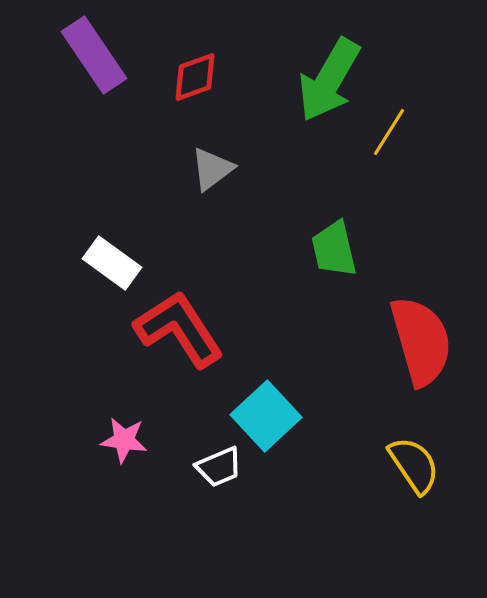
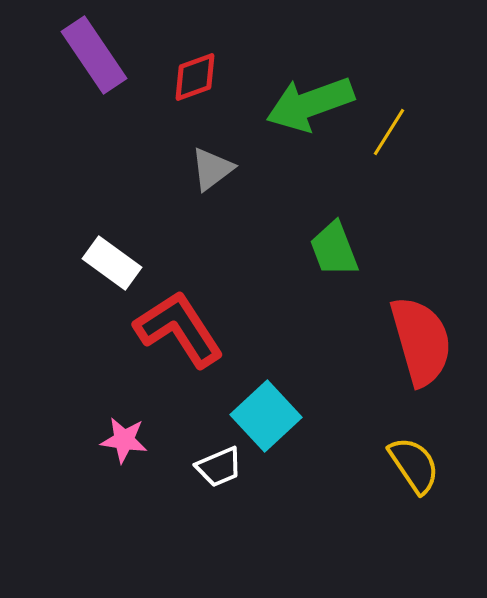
green arrow: moved 19 px left, 24 px down; rotated 40 degrees clockwise
green trapezoid: rotated 8 degrees counterclockwise
